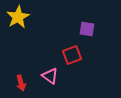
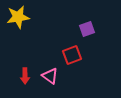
yellow star: rotated 20 degrees clockwise
purple square: rotated 28 degrees counterclockwise
red arrow: moved 4 px right, 7 px up; rotated 14 degrees clockwise
